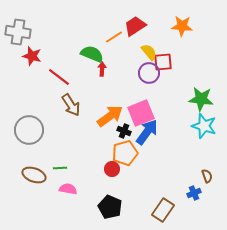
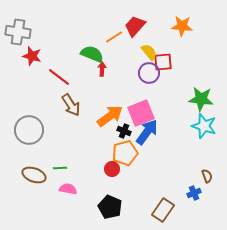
red trapezoid: rotated 15 degrees counterclockwise
